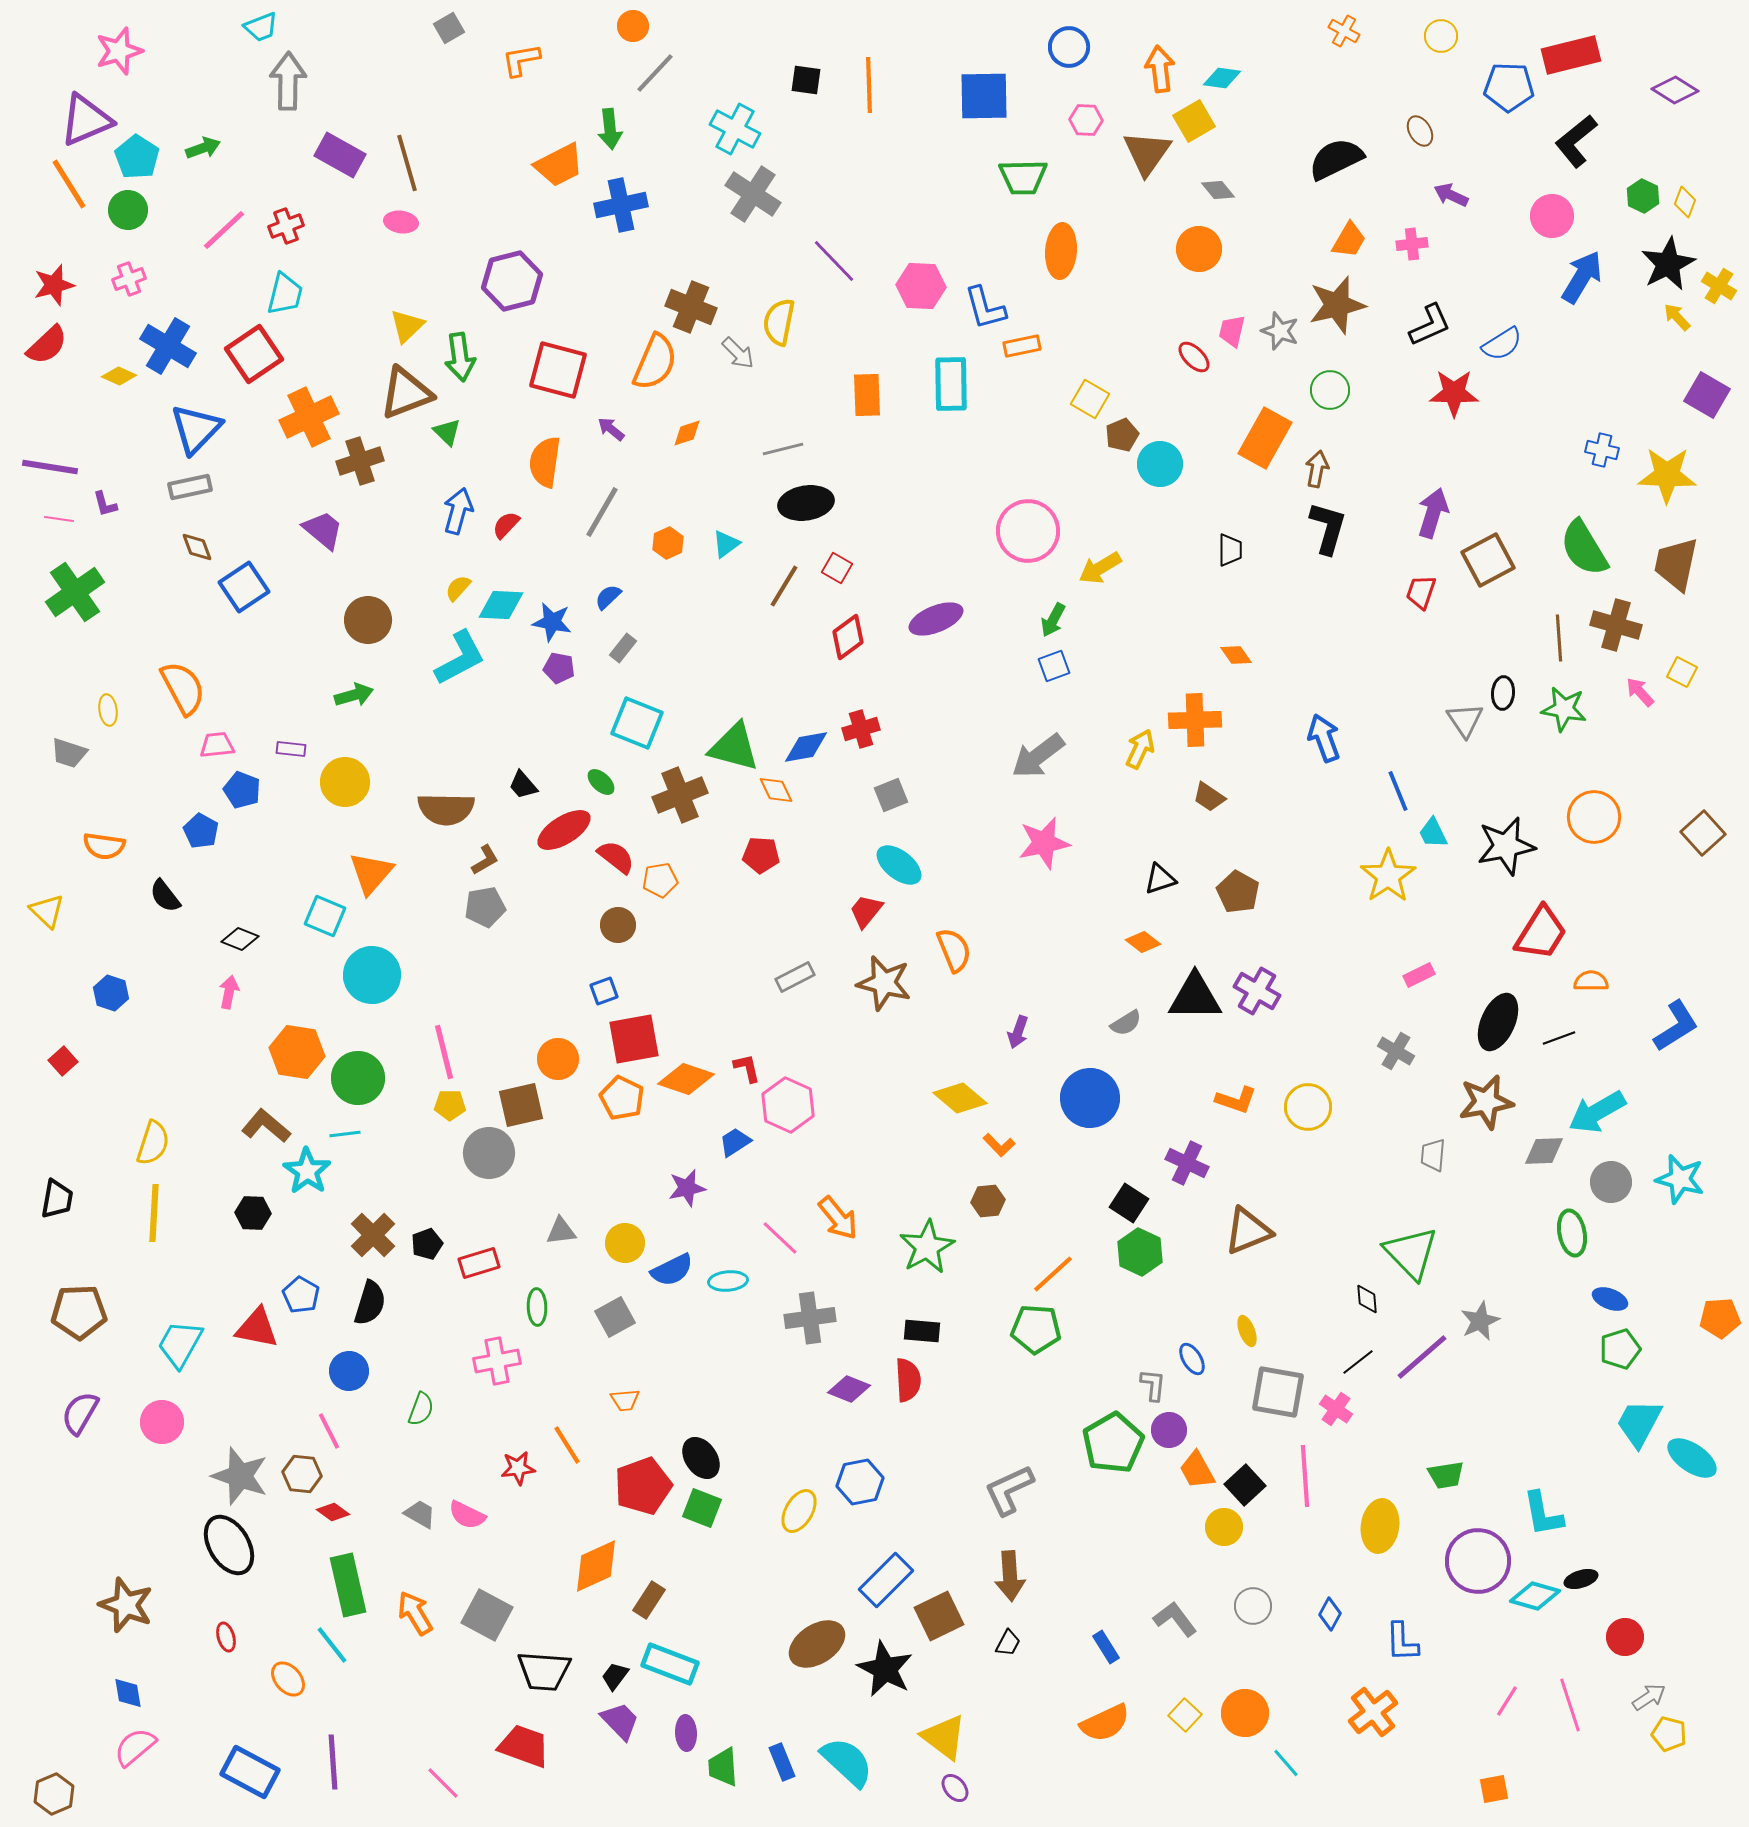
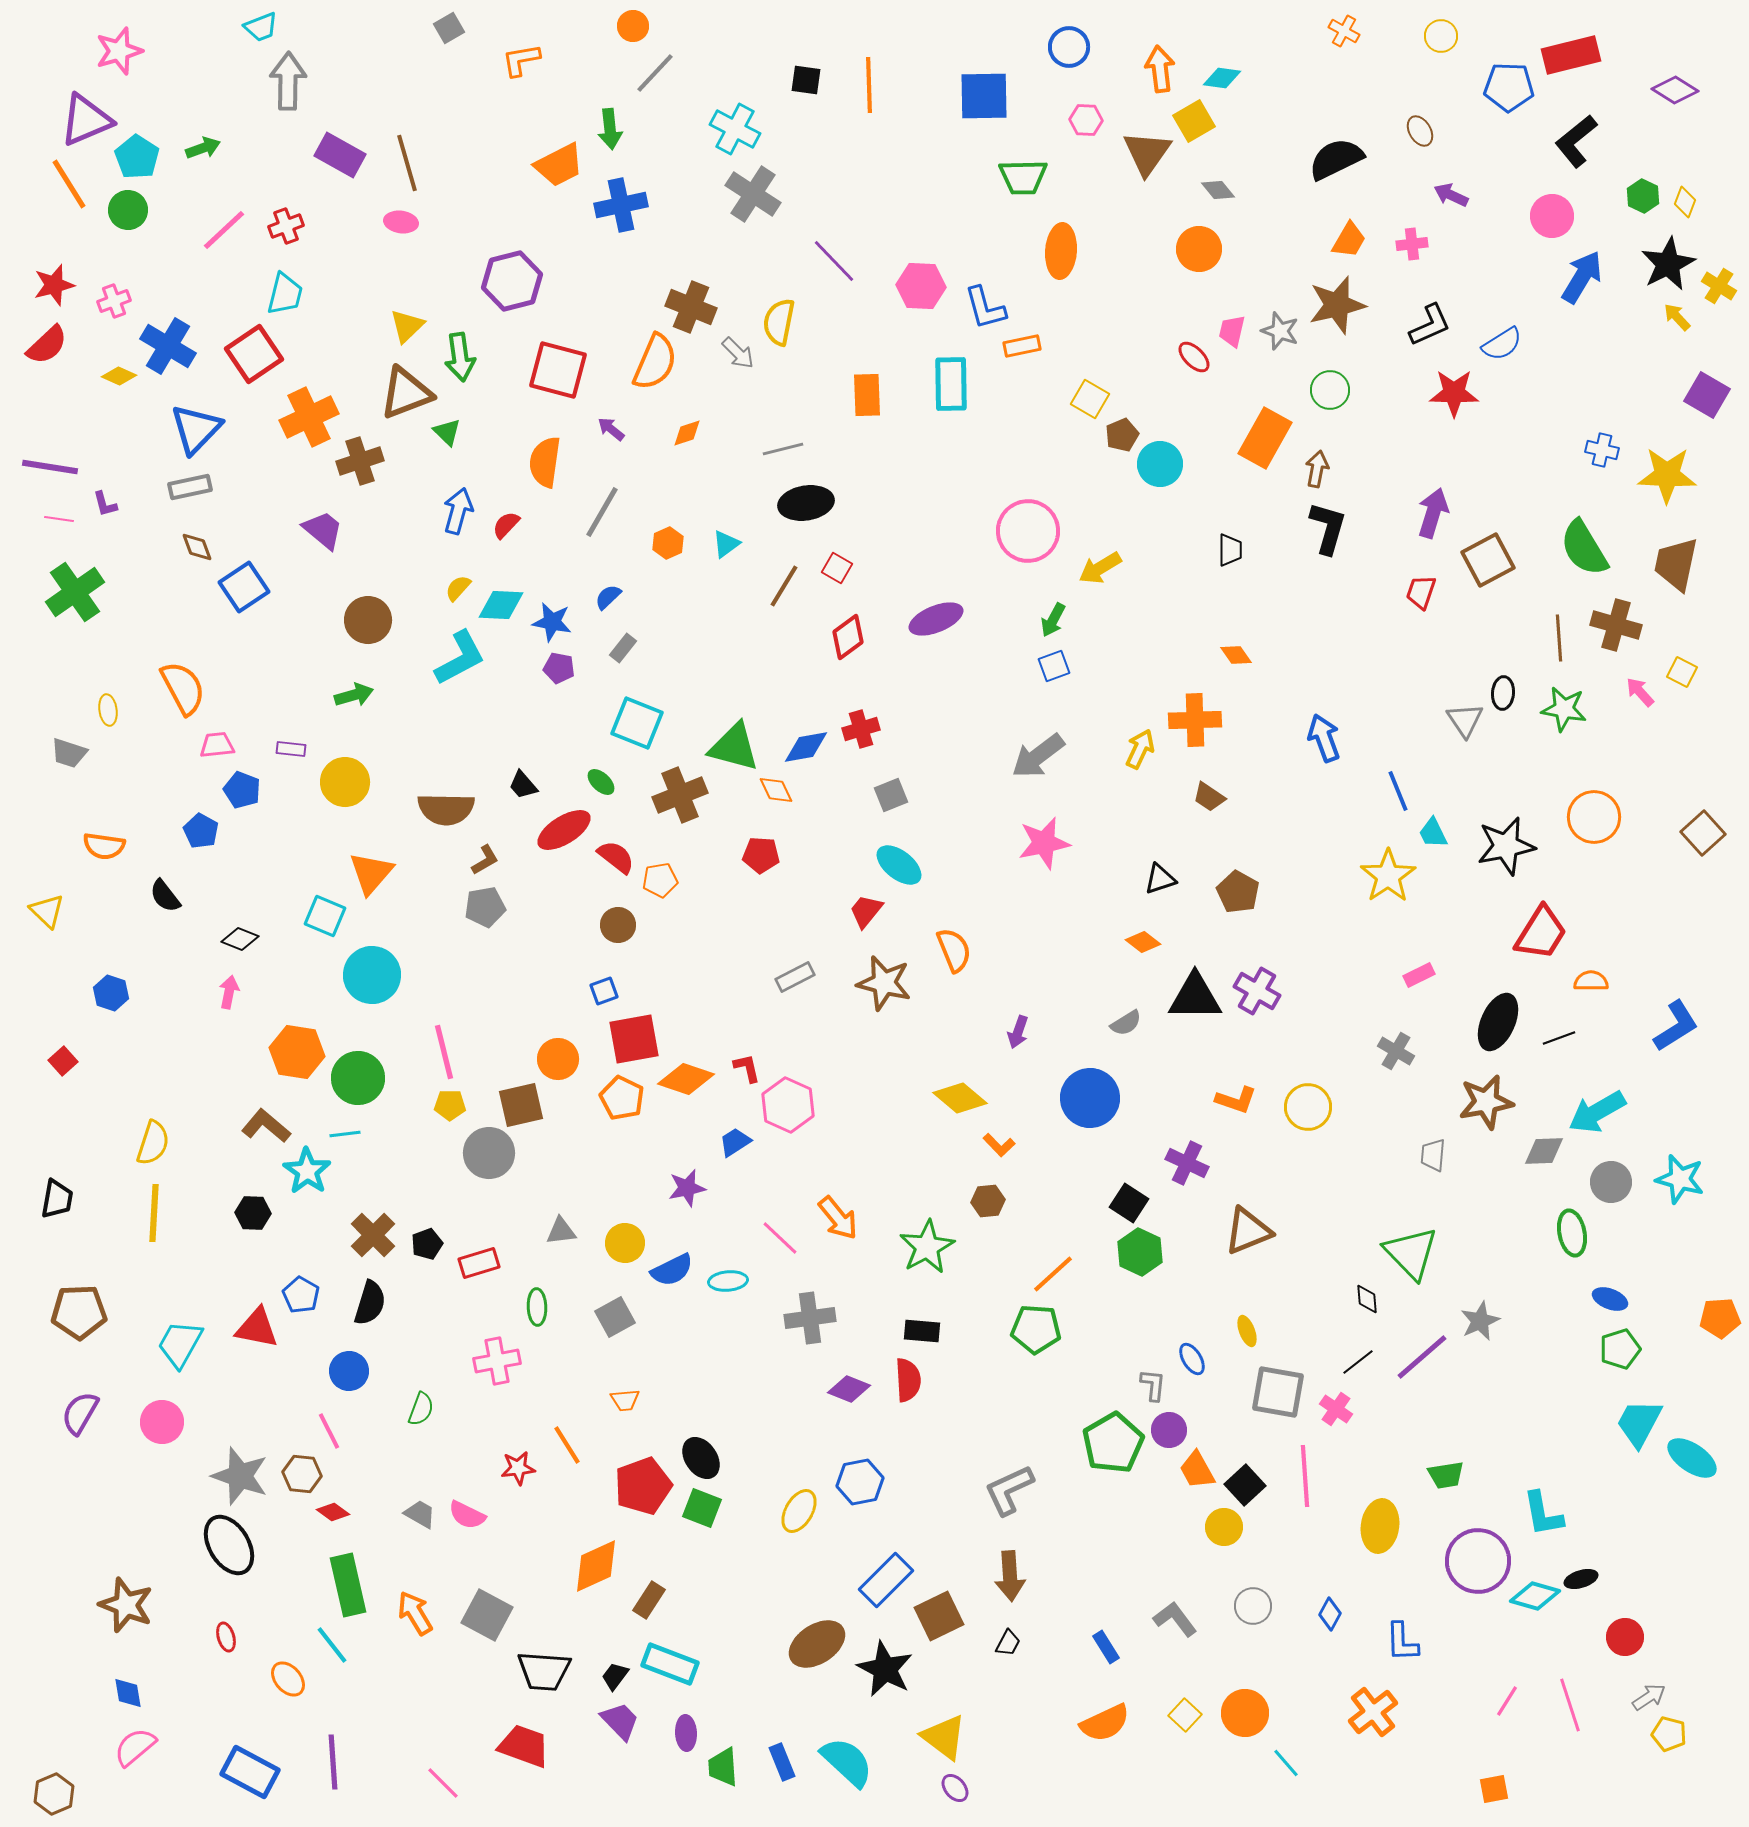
pink cross at (129, 279): moved 15 px left, 22 px down
